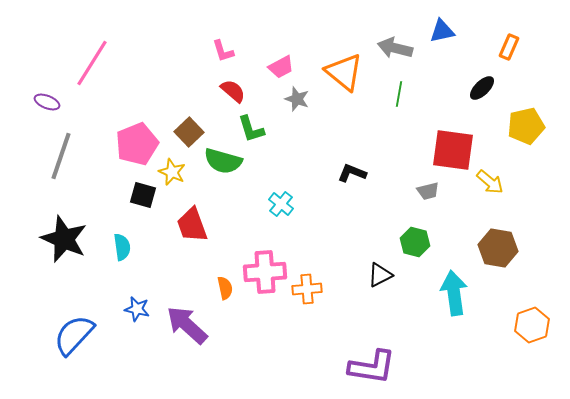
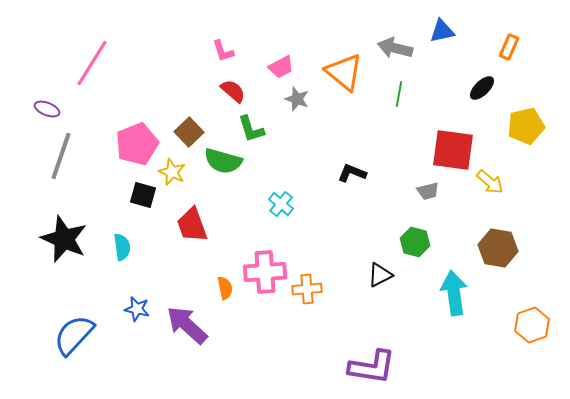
purple ellipse: moved 7 px down
